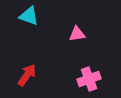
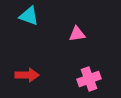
red arrow: rotated 55 degrees clockwise
